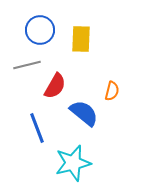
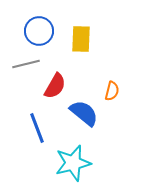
blue circle: moved 1 px left, 1 px down
gray line: moved 1 px left, 1 px up
